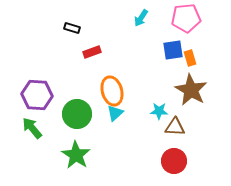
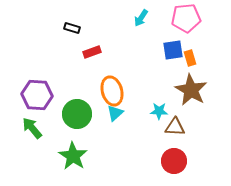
green star: moved 3 px left, 1 px down
